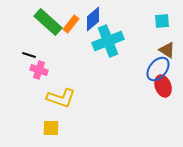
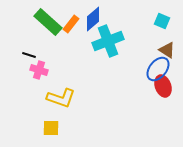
cyan square: rotated 28 degrees clockwise
